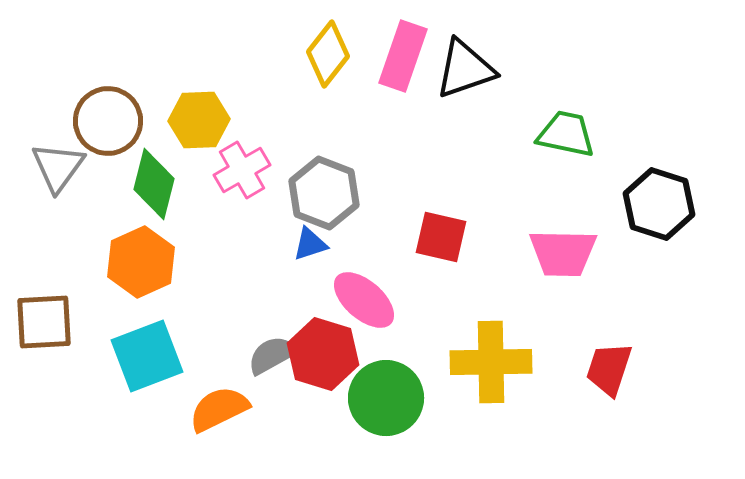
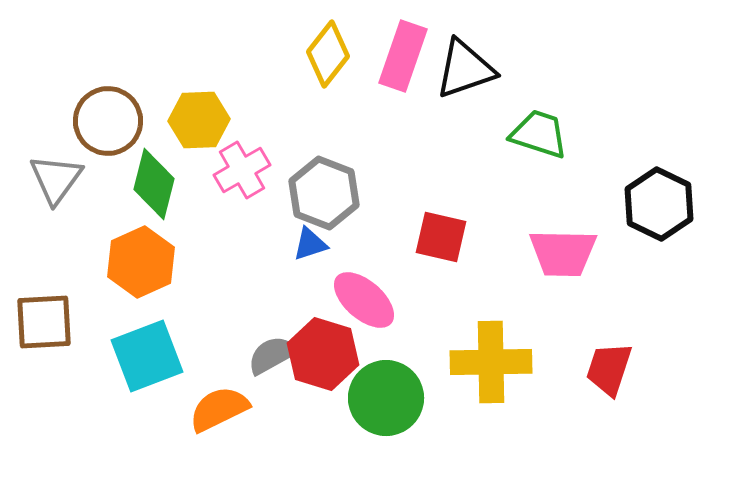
green trapezoid: moved 27 px left; rotated 6 degrees clockwise
gray triangle: moved 2 px left, 12 px down
black hexagon: rotated 8 degrees clockwise
